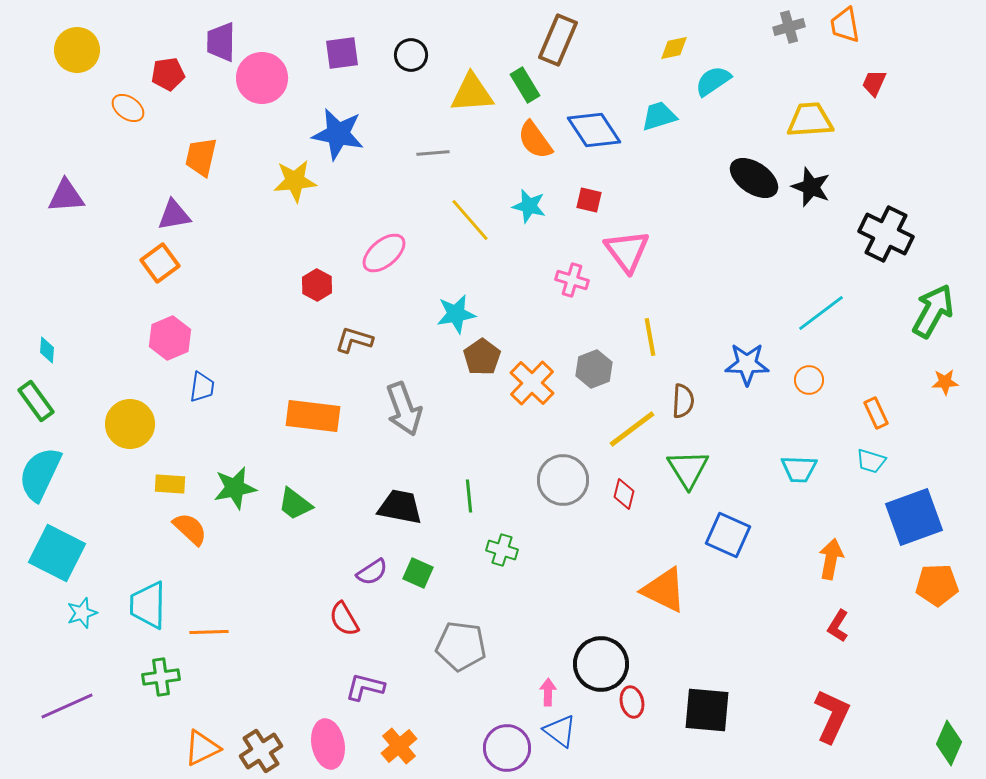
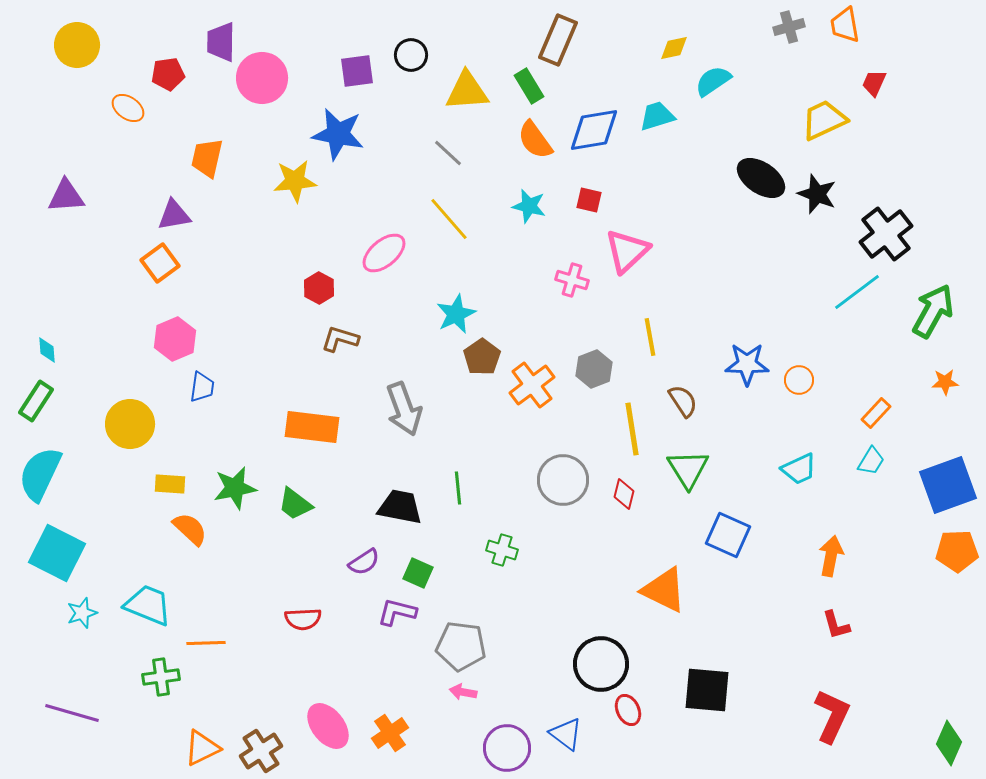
yellow circle at (77, 50): moved 5 px up
purple square at (342, 53): moved 15 px right, 18 px down
green rectangle at (525, 85): moved 4 px right, 1 px down
yellow triangle at (472, 93): moved 5 px left, 2 px up
cyan trapezoid at (659, 116): moved 2 px left
yellow trapezoid at (810, 120): moved 14 px right; rotated 21 degrees counterclockwise
blue diamond at (594, 130): rotated 66 degrees counterclockwise
gray line at (433, 153): moved 15 px right; rotated 48 degrees clockwise
orange trapezoid at (201, 157): moved 6 px right, 1 px down
black ellipse at (754, 178): moved 7 px right
black star at (811, 187): moved 6 px right, 7 px down
yellow line at (470, 220): moved 21 px left, 1 px up
black cross at (886, 234): rotated 26 degrees clockwise
pink triangle at (627, 251): rotated 24 degrees clockwise
red hexagon at (317, 285): moved 2 px right, 3 px down
cyan line at (821, 313): moved 36 px right, 21 px up
cyan star at (456, 314): rotated 15 degrees counterclockwise
pink hexagon at (170, 338): moved 5 px right, 1 px down
brown L-shape at (354, 340): moved 14 px left, 1 px up
cyan diamond at (47, 350): rotated 8 degrees counterclockwise
orange circle at (809, 380): moved 10 px left
orange cross at (532, 383): moved 2 px down; rotated 9 degrees clockwise
green rectangle at (36, 401): rotated 69 degrees clockwise
brown semicircle at (683, 401): rotated 36 degrees counterclockwise
orange rectangle at (876, 413): rotated 68 degrees clockwise
orange rectangle at (313, 416): moved 1 px left, 11 px down
yellow line at (632, 429): rotated 62 degrees counterclockwise
cyan trapezoid at (871, 461): rotated 76 degrees counterclockwise
cyan trapezoid at (799, 469): rotated 27 degrees counterclockwise
green line at (469, 496): moved 11 px left, 8 px up
blue square at (914, 517): moved 34 px right, 32 px up
orange arrow at (831, 559): moved 3 px up
purple semicircle at (372, 572): moved 8 px left, 10 px up
orange pentagon at (937, 585): moved 20 px right, 34 px up
cyan trapezoid at (148, 605): rotated 111 degrees clockwise
red semicircle at (344, 619): moved 41 px left; rotated 63 degrees counterclockwise
red L-shape at (838, 626): moved 2 px left, 1 px up; rotated 48 degrees counterclockwise
orange line at (209, 632): moved 3 px left, 11 px down
purple L-shape at (365, 687): moved 32 px right, 75 px up
pink arrow at (548, 692): moved 85 px left; rotated 80 degrees counterclockwise
red ellipse at (632, 702): moved 4 px left, 8 px down; rotated 12 degrees counterclockwise
purple line at (67, 706): moved 5 px right, 7 px down; rotated 40 degrees clockwise
black square at (707, 710): moved 20 px up
blue triangle at (560, 731): moved 6 px right, 3 px down
pink ellipse at (328, 744): moved 18 px up; rotated 27 degrees counterclockwise
orange cross at (399, 746): moved 9 px left, 13 px up; rotated 6 degrees clockwise
